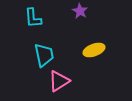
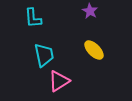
purple star: moved 10 px right
yellow ellipse: rotated 65 degrees clockwise
